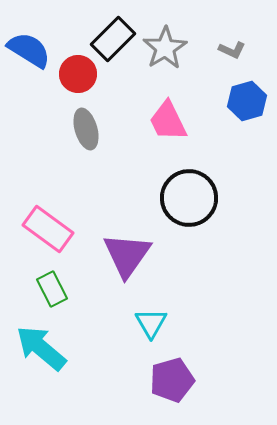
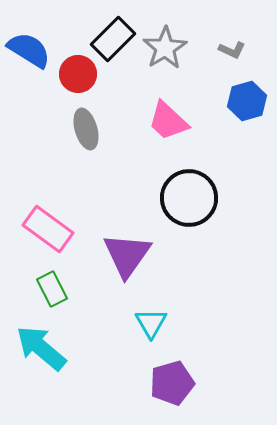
pink trapezoid: rotated 21 degrees counterclockwise
purple pentagon: moved 3 px down
